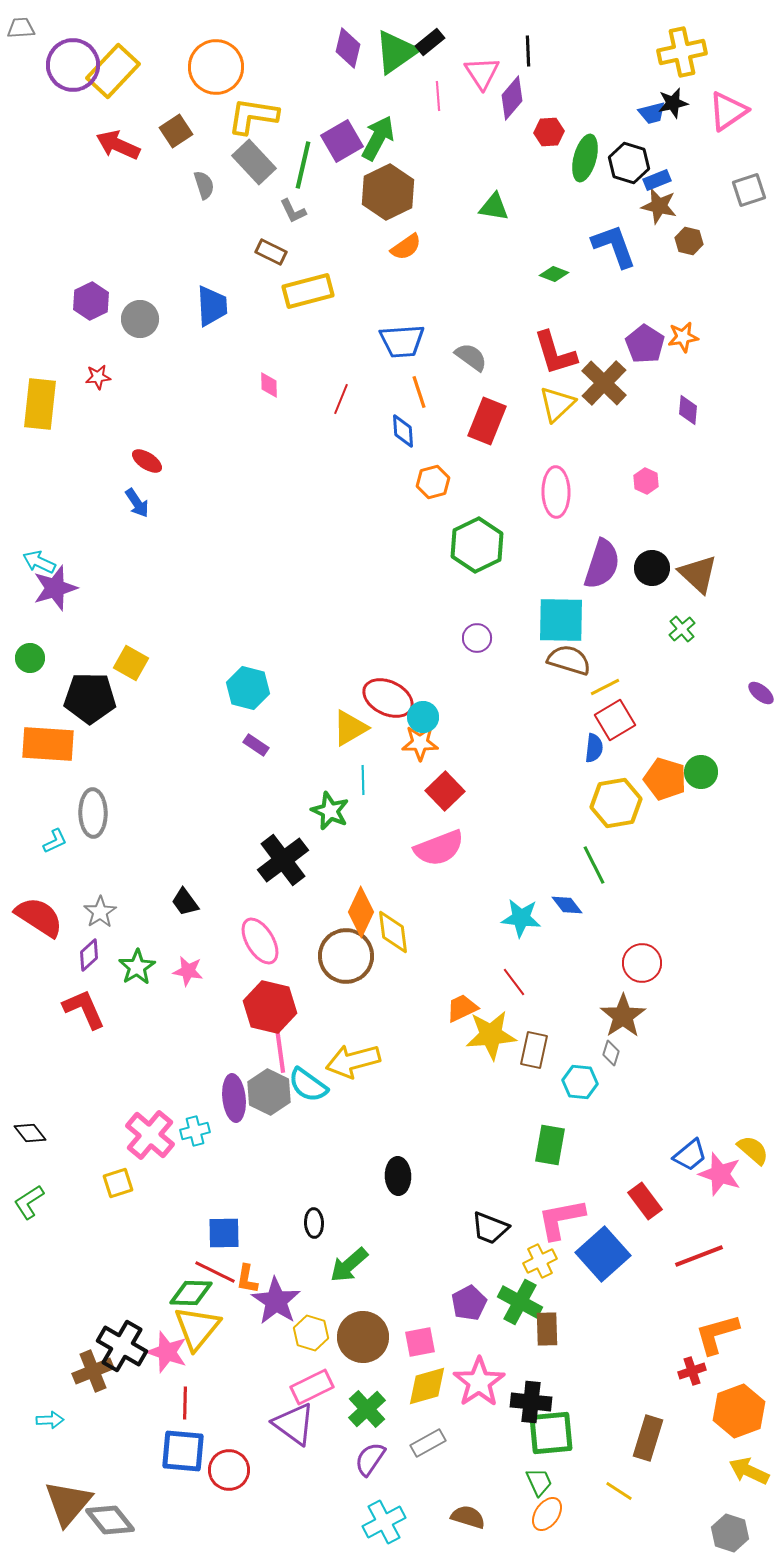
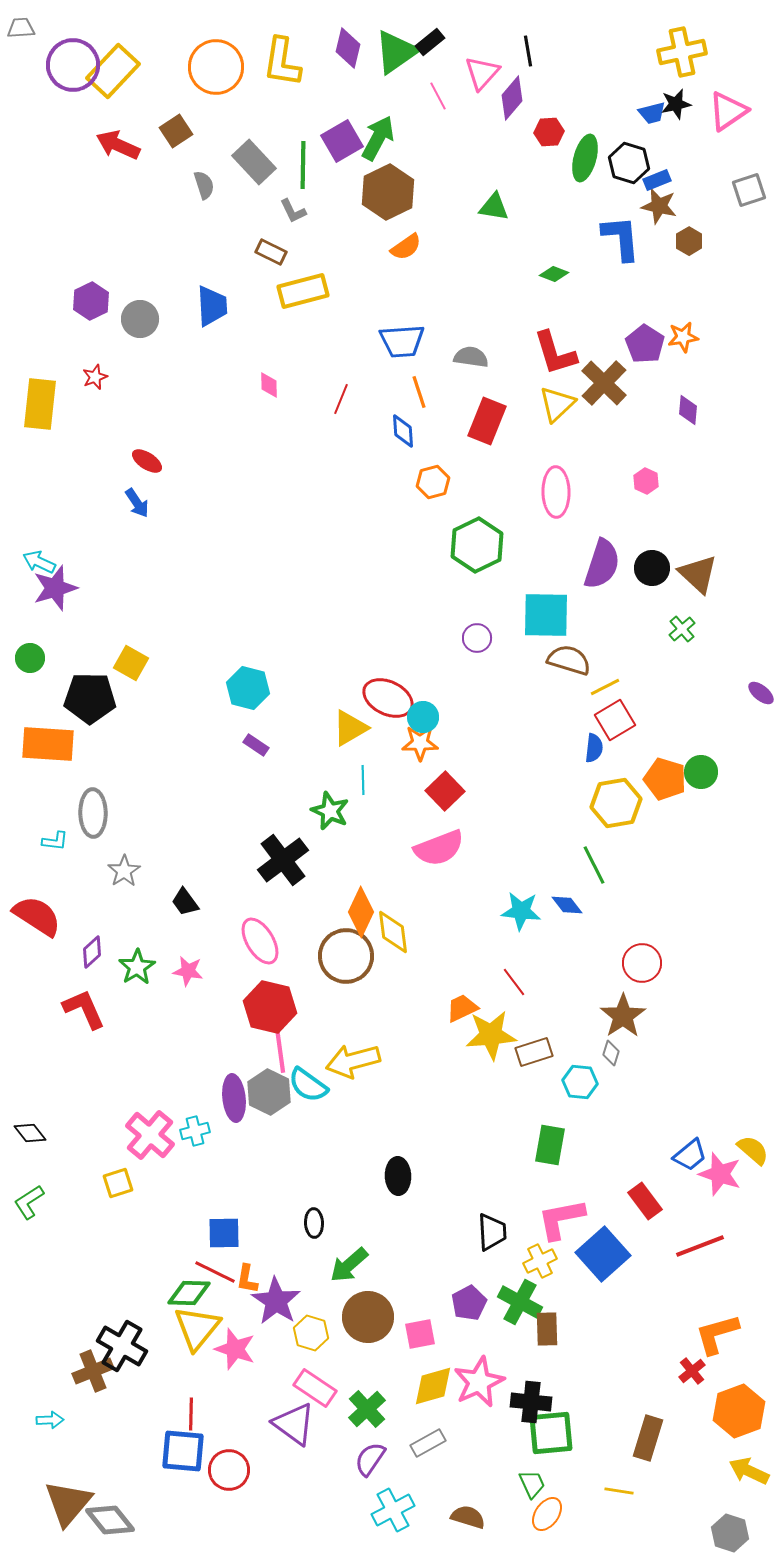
black line at (528, 51): rotated 8 degrees counterclockwise
pink triangle at (482, 73): rotated 15 degrees clockwise
pink line at (438, 96): rotated 24 degrees counterclockwise
black star at (673, 103): moved 3 px right, 1 px down
yellow L-shape at (253, 116): moved 29 px right, 54 px up; rotated 90 degrees counterclockwise
green line at (303, 165): rotated 12 degrees counterclockwise
brown hexagon at (689, 241): rotated 16 degrees clockwise
blue L-shape at (614, 246): moved 7 px right, 8 px up; rotated 15 degrees clockwise
yellow rectangle at (308, 291): moved 5 px left
gray semicircle at (471, 357): rotated 28 degrees counterclockwise
red star at (98, 377): moved 3 px left; rotated 15 degrees counterclockwise
cyan square at (561, 620): moved 15 px left, 5 px up
cyan L-shape at (55, 841): rotated 32 degrees clockwise
gray star at (100, 912): moved 24 px right, 41 px up
red semicircle at (39, 917): moved 2 px left, 1 px up
cyan star at (521, 918): moved 7 px up
purple diamond at (89, 955): moved 3 px right, 3 px up
brown rectangle at (534, 1050): moved 2 px down; rotated 60 degrees clockwise
black trapezoid at (490, 1228): moved 2 px right, 4 px down; rotated 114 degrees counterclockwise
red line at (699, 1256): moved 1 px right, 10 px up
green diamond at (191, 1293): moved 2 px left
brown circle at (363, 1337): moved 5 px right, 20 px up
pink square at (420, 1342): moved 8 px up
pink star at (167, 1352): moved 68 px right, 3 px up
red cross at (692, 1371): rotated 20 degrees counterclockwise
pink star at (479, 1382): rotated 9 degrees clockwise
yellow diamond at (427, 1386): moved 6 px right
pink rectangle at (312, 1387): moved 3 px right, 1 px down; rotated 60 degrees clockwise
red line at (185, 1403): moved 6 px right, 11 px down
green trapezoid at (539, 1482): moved 7 px left, 2 px down
yellow line at (619, 1491): rotated 24 degrees counterclockwise
cyan cross at (384, 1522): moved 9 px right, 12 px up
